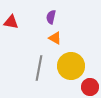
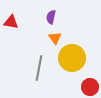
orange triangle: rotated 24 degrees clockwise
yellow circle: moved 1 px right, 8 px up
